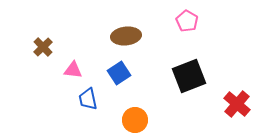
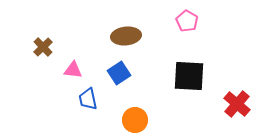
black square: rotated 24 degrees clockwise
